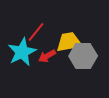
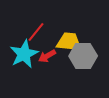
yellow trapezoid: rotated 16 degrees clockwise
cyan star: moved 2 px right, 2 px down
